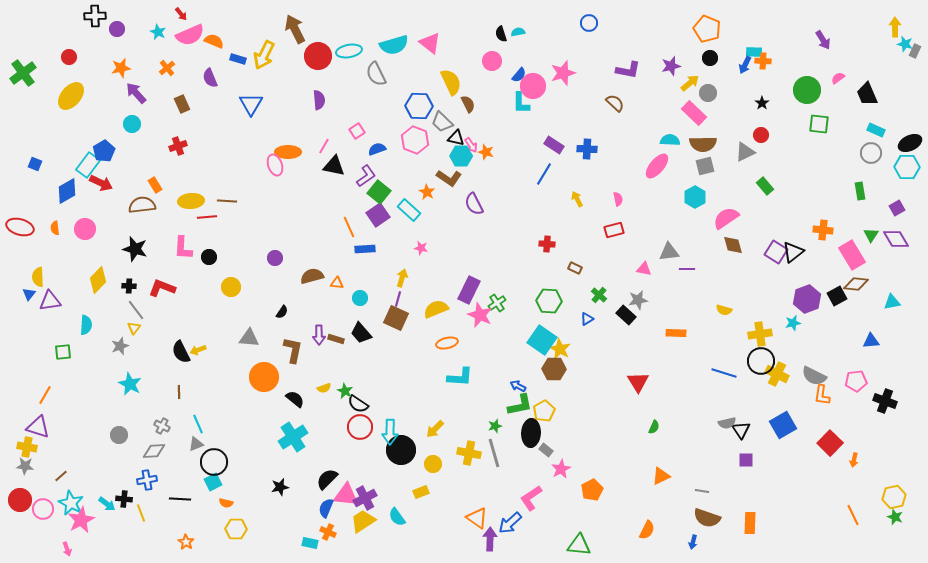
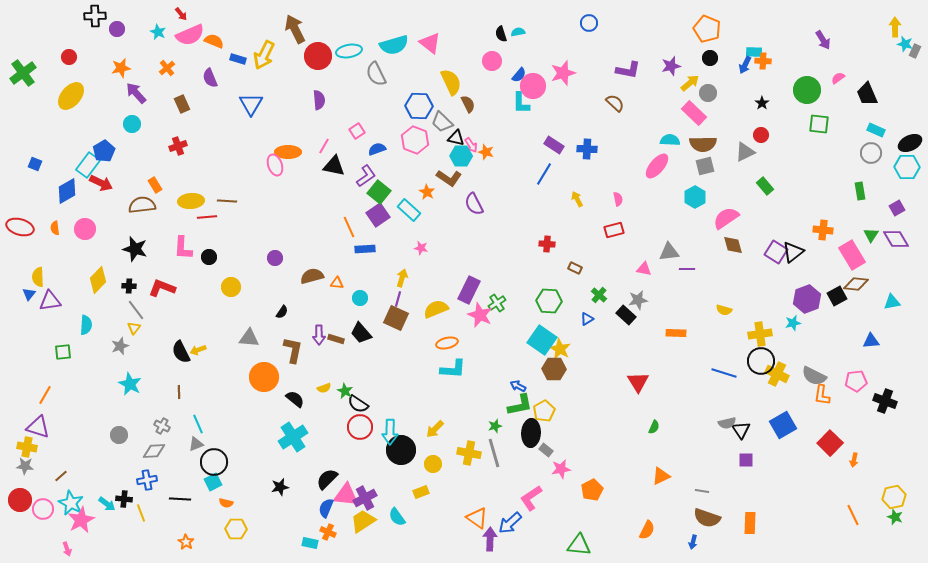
cyan L-shape at (460, 377): moved 7 px left, 8 px up
pink star at (561, 469): rotated 18 degrees clockwise
